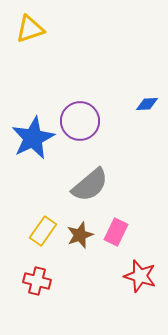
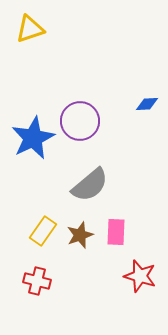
pink rectangle: rotated 24 degrees counterclockwise
